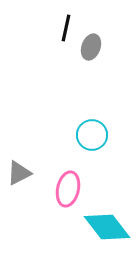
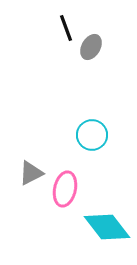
black line: rotated 32 degrees counterclockwise
gray ellipse: rotated 10 degrees clockwise
gray triangle: moved 12 px right
pink ellipse: moved 3 px left
